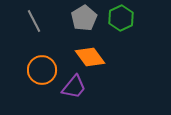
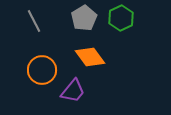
purple trapezoid: moved 1 px left, 4 px down
